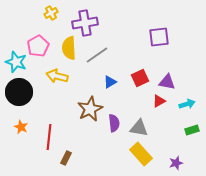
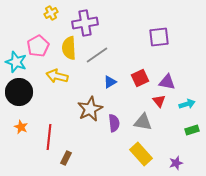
red triangle: rotated 40 degrees counterclockwise
gray triangle: moved 4 px right, 6 px up
